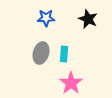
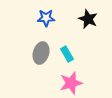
cyan rectangle: moved 3 px right; rotated 35 degrees counterclockwise
pink star: rotated 20 degrees clockwise
